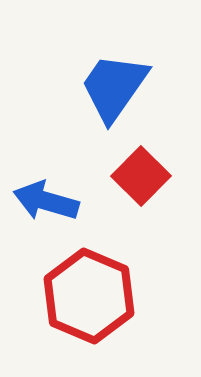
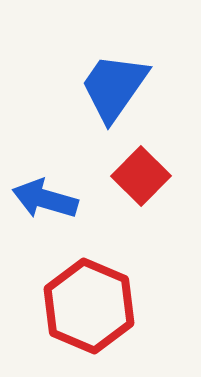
blue arrow: moved 1 px left, 2 px up
red hexagon: moved 10 px down
